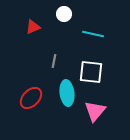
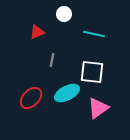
red triangle: moved 4 px right, 5 px down
cyan line: moved 1 px right
gray line: moved 2 px left, 1 px up
white square: moved 1 px right
cyan ellipse: rotated 70 degrees clockwise
pink triangle: moved 3 px right, 3 px up; rotated 15 degrees clockwise
